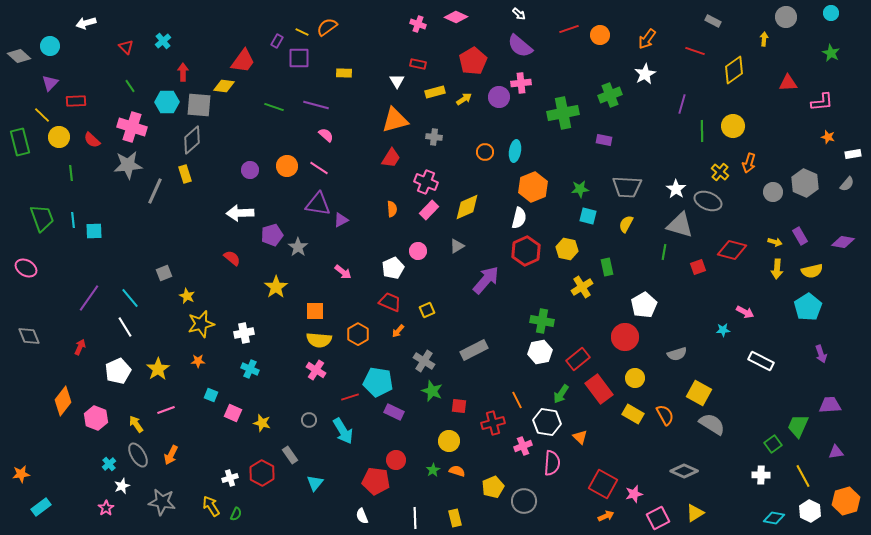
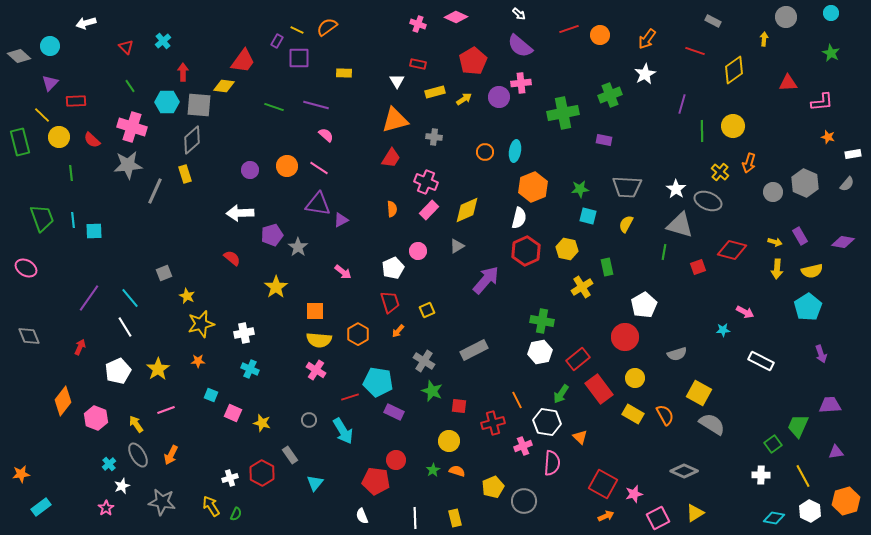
yellow line at (302, 32): moved 5 px left, 2 px up
yellow diamond at (467, 207): moved 3 px down
red trapezoid at (390, 302): rotated 50 degrees clockwise
